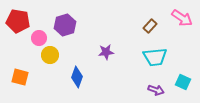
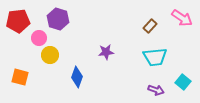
red pentagon: rotated 15 degrees counterclockwise
purple hexagon: moved 7 px left, 6 px up; rotated 25 degrees counterclockwise
cyan square: rotated 14 degrees clockwise
